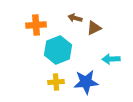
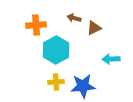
brown arrow: moved 1 px left
cyan hexagon: moved 2 px left; rotated 8 degrees counterclockwise
blue star: moved 3 px left, 4 px down
